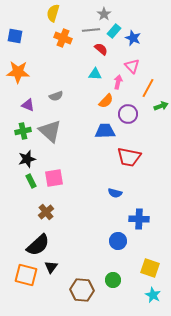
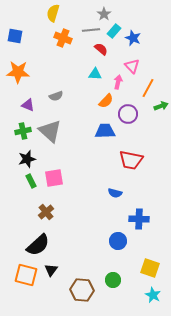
red trapezoid: moved 2 px right, 3 px down
black triangle: moved 3 px down
